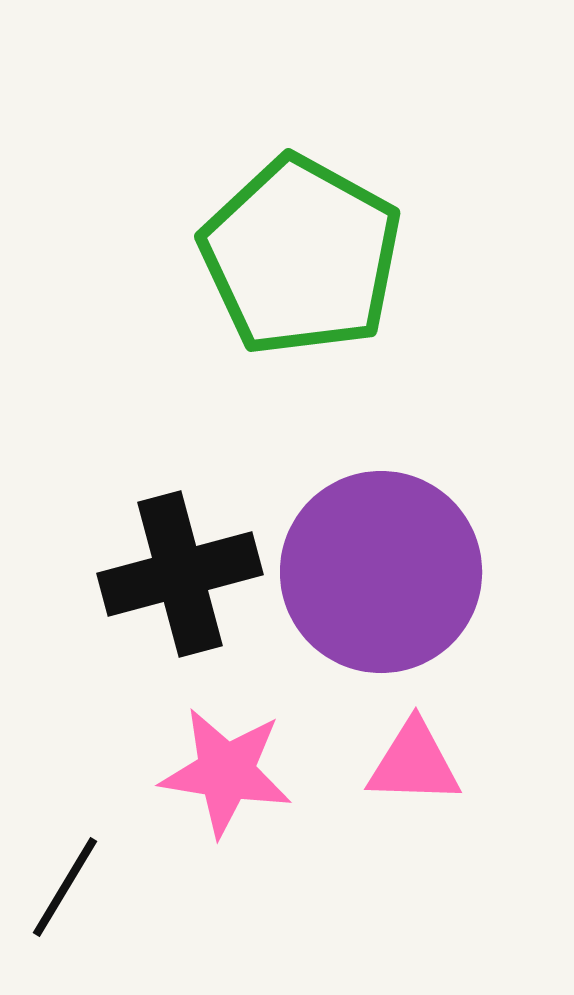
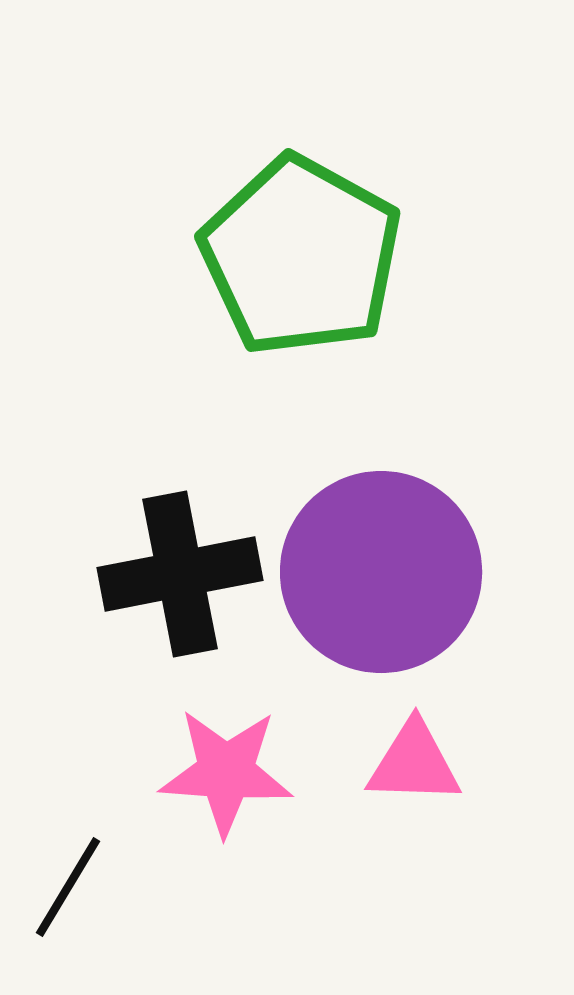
black cross: rotated 4 degrees clockwise
pink star: rotated 5 degrees counterclockwise
black line: moved 3 px right
